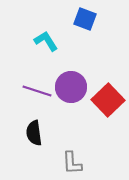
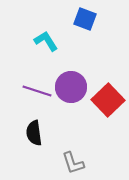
gray L-shape: moved 1 px right; rotated 15 degrees counterclockwise
